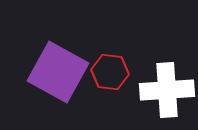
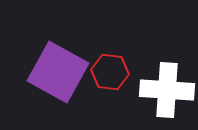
white cross: rotated 8 degrees clockwise
